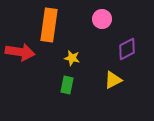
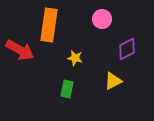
red arrow: moved 2 px up; rotated 20 degrees clockwise
yellow star: moved 3 px right
yellow triangle: moved 1 px down
green rectangle: moved 4 px down
